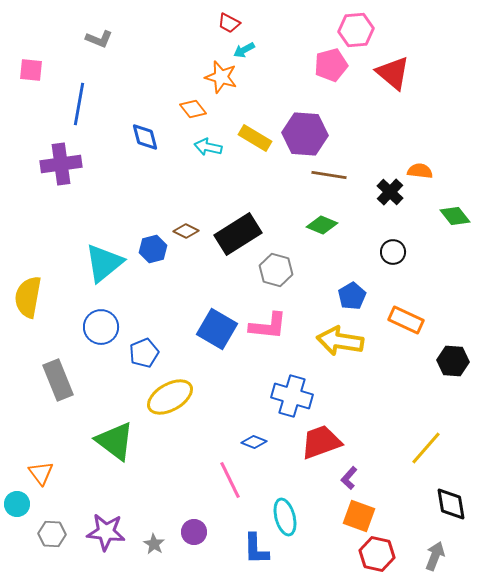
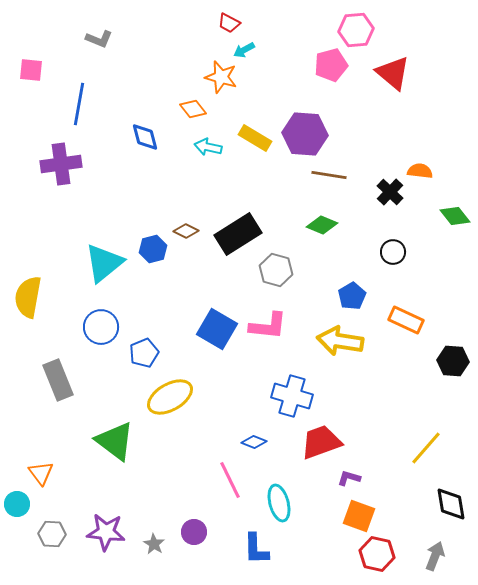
purple L-shape at (349, 478): rotated 65 degrees clockwise
cyan ellipse at (285, 517): moved 6 px left, 14 px up
